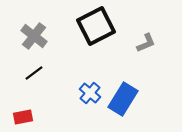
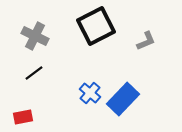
gray cross: moved 1 px right; rotated 12 degrees counterclockwise
gray L-shape: moved 2 px up
blue rectangle: rotated 12 degrees clockwise
